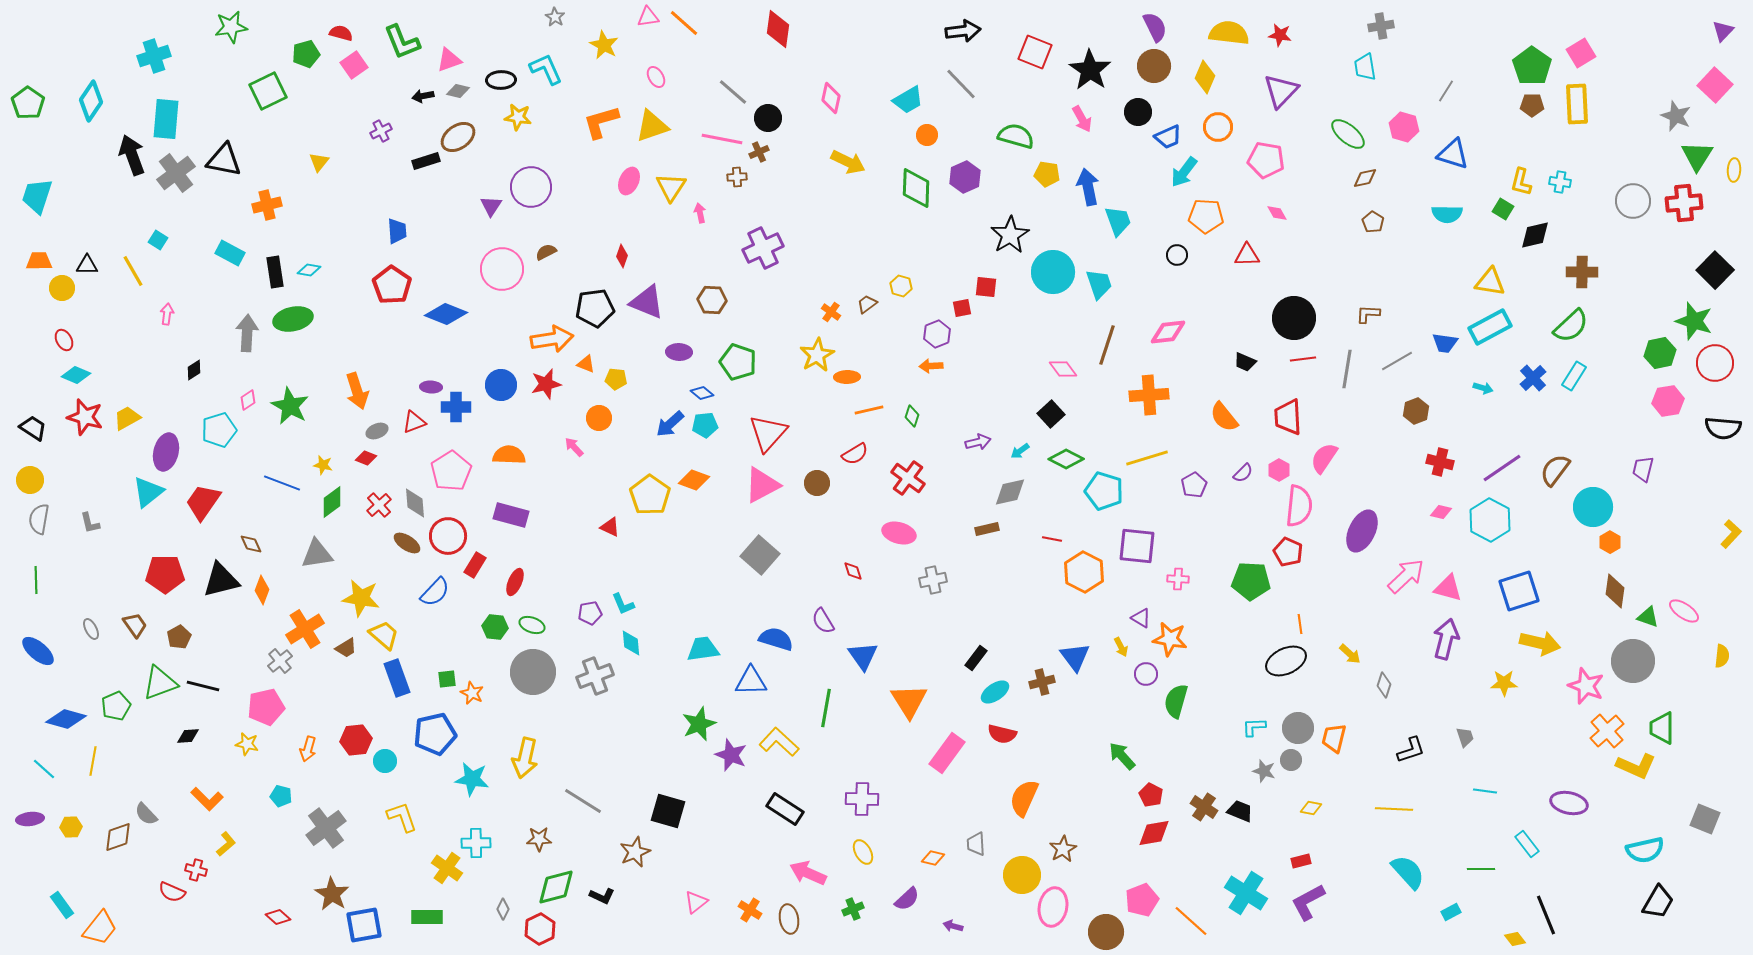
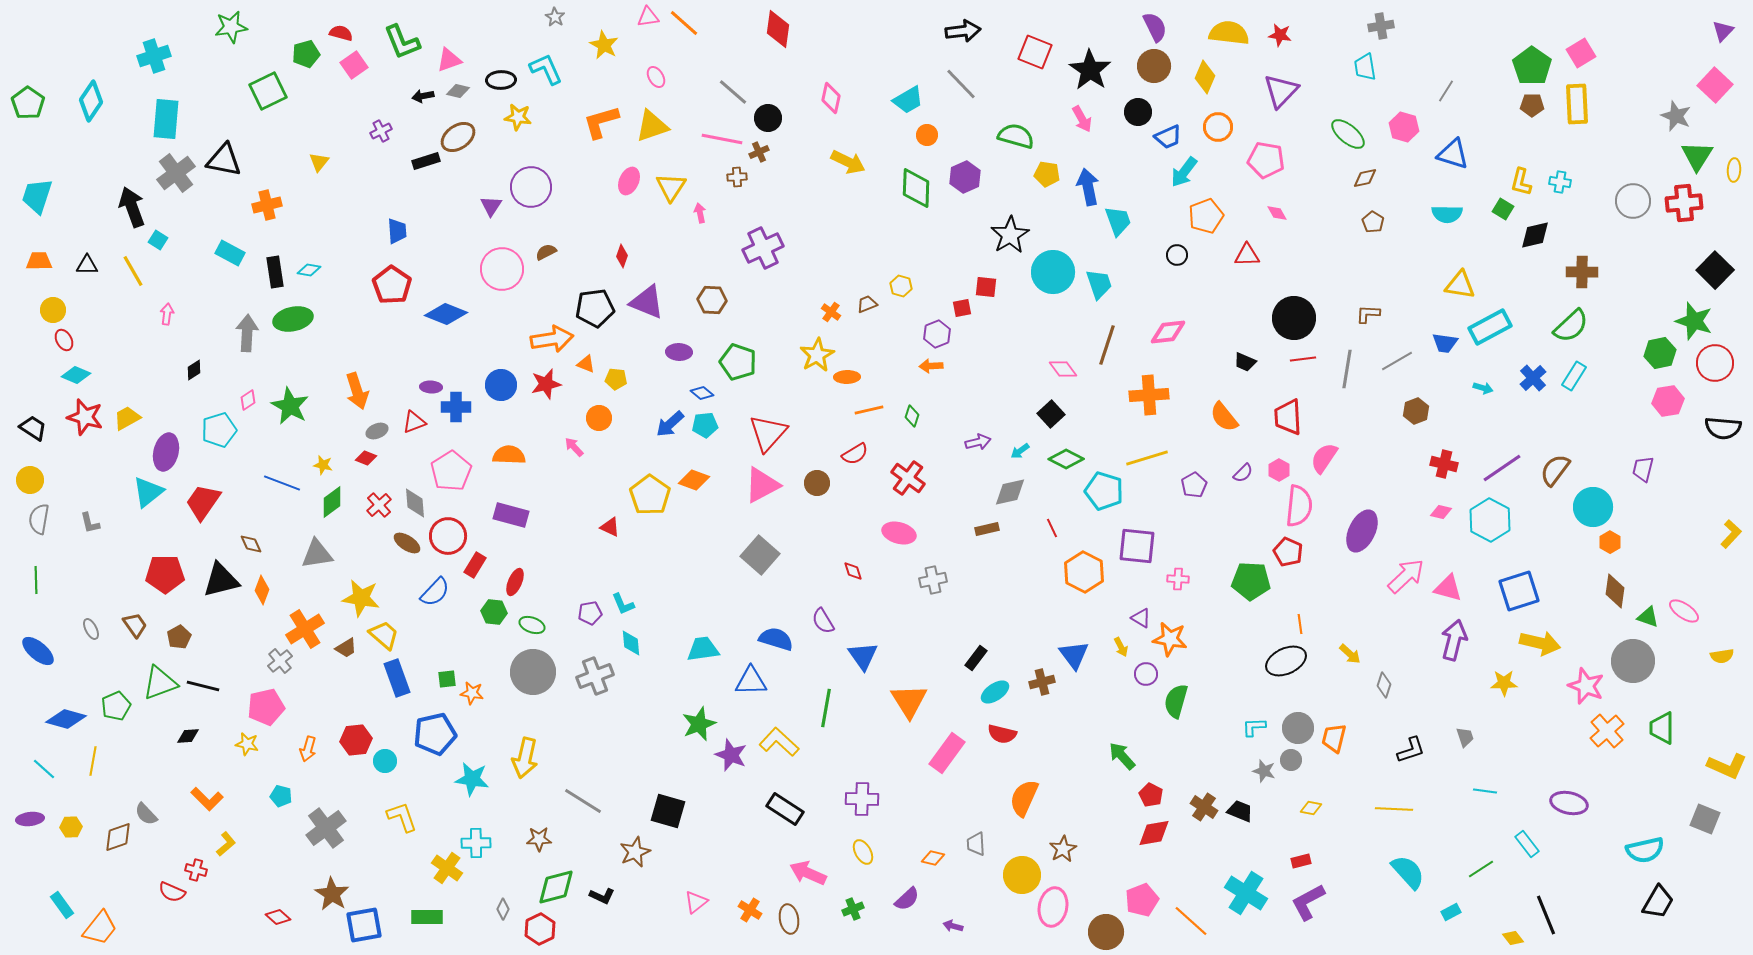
black arrow at (132, 155): moved 52 px down
orange pentagon at (1206, 216): rotated 24 degrees counterclockwise
yellow triangle at (1490, 282): moved 30 px left, 3 px down
yellow circle at (62, 288): moved 9 px left, 22 px down
brown trapezoid at (867, 304): rotated 15 degrees clockwise
red cross at (1440, 462): moved 4 px right, 2 px down
red line at (1052, 539): moved 11 px up; rotated 54 degrees clockwise
green hexagon at (495, 627): moved 1 px left, 15 px up
purple arrow at (1446, 639): moved 8 px right, 1 px down
yellow semicircle at (1722, 656): rotated 75 degrees clockwise
blue triangle at (1075, 657): moved 1 px left, 2 px up
orange star at (472, 693): rotated 15 degrees counterclockwise
yellow L-shape at (1636, 766): moved 91 px right
green line at (1481, 869): rotated 32 degrees counterclockwise
yellow diamond at (1515, 939): moved 2 px left, 1 px up
